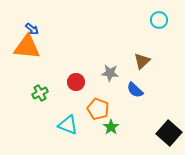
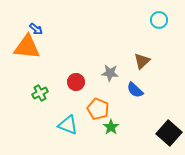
blue arrow: moved 4 px right
